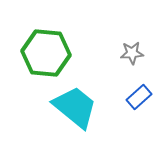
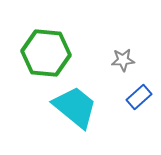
gray star: moved 9 px left, 7 px down
